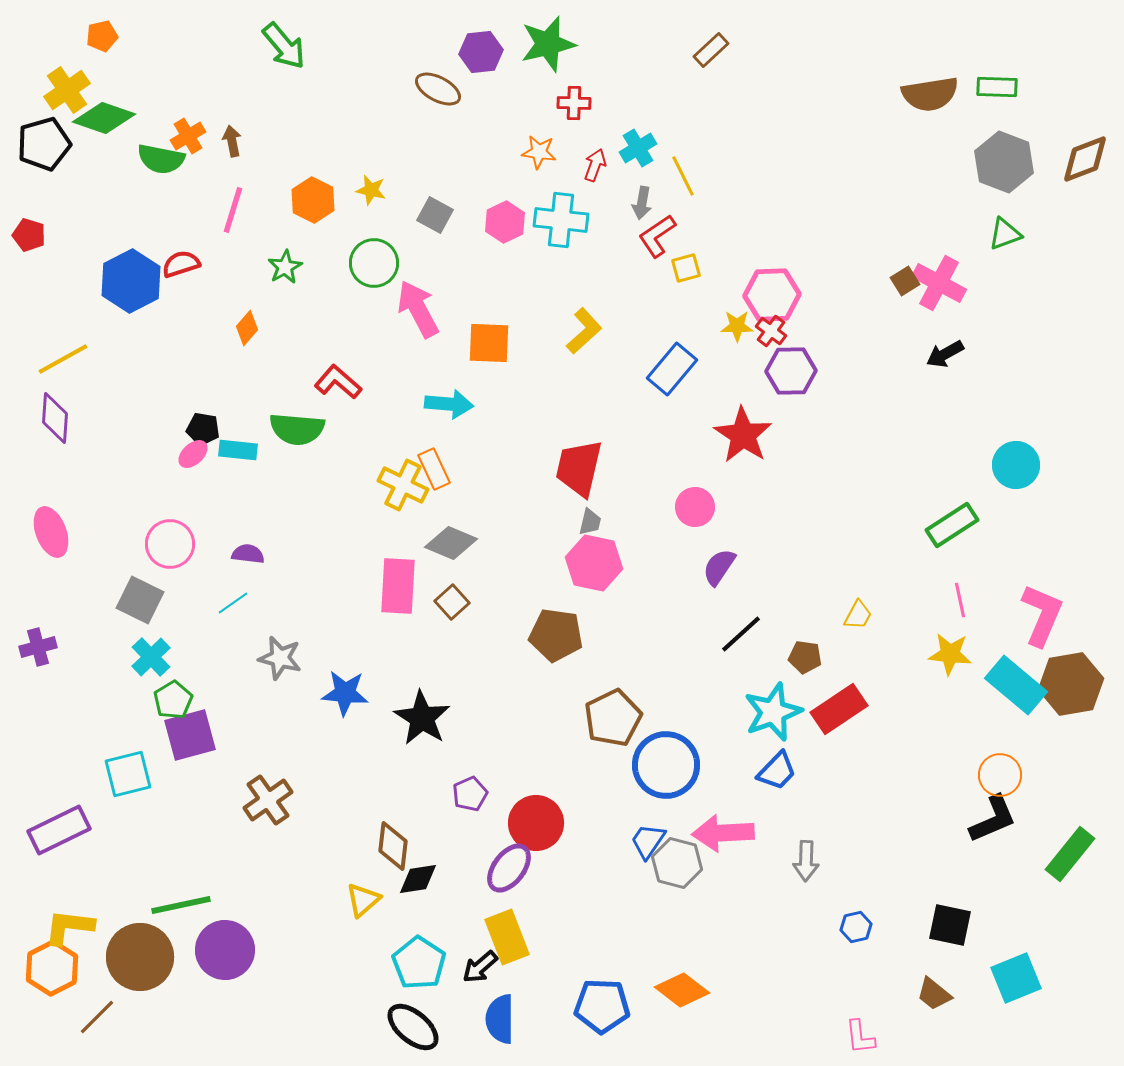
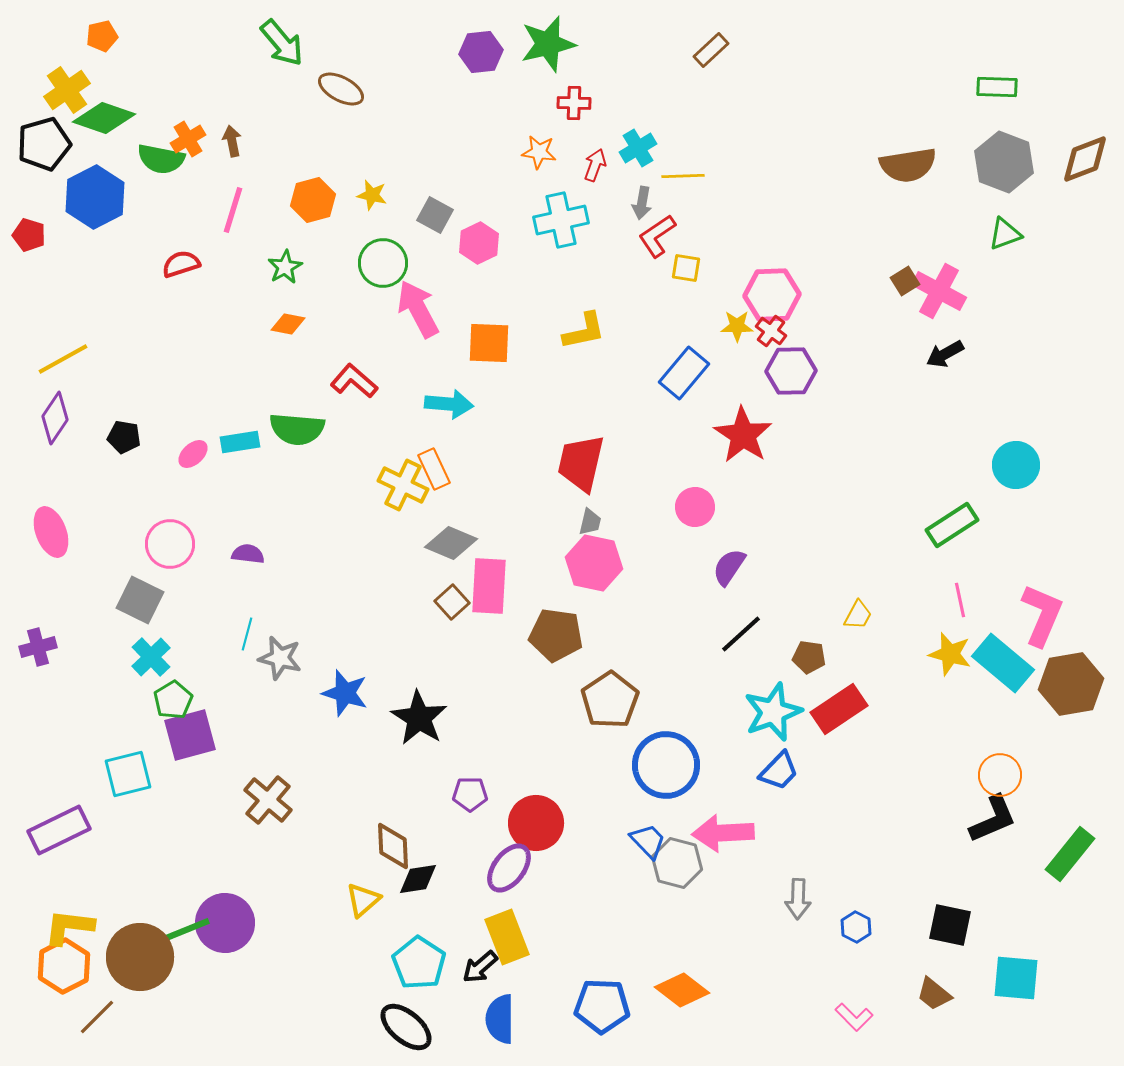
green arrow at (284, 46): moved 2 px left, 3 px up
brown ellipse at (438, 89): moved 97 px left
brown semicircle at (930, 94): moved 22 px left, 71 px down
orange cross at (188, 136): moved 3 px down
yellow line at (683, 176): rotated 66 degrees counterclockwise
yellow star at (371, 190): moved 1 px right, 5 px down
orange hexagon at (313, 200): rotated 18 degrees clockwise
cyan cross at (561, 220): rotated 18 degrees counterclockwise
pink hexagon at (505, 222): moved 26 px left, 21 px down
green circle at (374, 263): moved 9 px right
yellow square at (686, 268): rotated 24 degrees clockwise
blue hexagon at (131, 281): moved 36 px left, 84 px up
pink cross at (939, 283): moved 8 px down
orange diamond at (247, 328): moved 41 px right, 4 px up; rotated 60 degrees clockwise
yellow L-shape at (584, 331): rotated 30 degrees clockwise
blue rectangle at (672, 369): moved 12 px right, 4 px down
red L-shape at (338, 382): moved 16 px right, 1 px up
purple diamond at (55, 418): rotated 30 degrees clockwise
black pentagon at (203, 429): moved 79 px left, 8 px down
cyan rectangle at (238, 450): moved 2 px right, 8 px up; rotated 15 degrees counterclockwise
red trapezoid at (579, 468): moved 2 px right, 5 px up
purple semicircle at (719, 567): moved 10 px right
pink rectangle at (398, 586): moved 91 px right
cyan line at (233, 603): moved 14 px right, 31 px down; rotated 40 degrees counterclockwise
yellow star at (950, 654): rotated 9 degrees clockwise
brown pentagon at (805, 657): moved 4 px right
cyan rectangle at (1016, 685): moved 13 px left, 22 px up
blue star at (345, 693): rotated 12 degrees clockwise
black star at (422, 718): moved 3 px left
brown pentagon at (613, 718): moved 3 px left, 18 px up; rotated 8 degrees counterclockwise
blue trapezoid at (777, 771): moved 2 px right
purple pentagon at (470, 794): rotated 24 degrees clockwise
brown cross at (268, 800): rotated 15 degrees counterclockwise
blue trapezoid at (648, 841): rotated 102 degrees clockwise
brown diamond at (393, 846): rotated 9 degrees counterclockwise
gray arrow at (806, 861): moved 8 px left, 38 px down
green line at (181, 905): moved 27 px down; rotated 10 degrees counterclockwise
blue hexagon at (856, 927): rotated 20 degrees counterclockwise
purple circle at (225, 950): moved 27 px up
orange hexagon at (52, 968): moved 12 px right, 2 px up
cyan square at (1016, 978): rotated 27 degrees clockwise
black ellipse at (413, 1027): moved 7 px left
pink L-shape at (860, 1037): moved 6 px left, 20 px up; rotated 39 degrees counterclockwise
